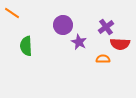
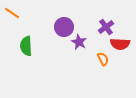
purple circle: moved 1 px right, 2 px down
orange semicircle: rotated 64 degrees clockwise
